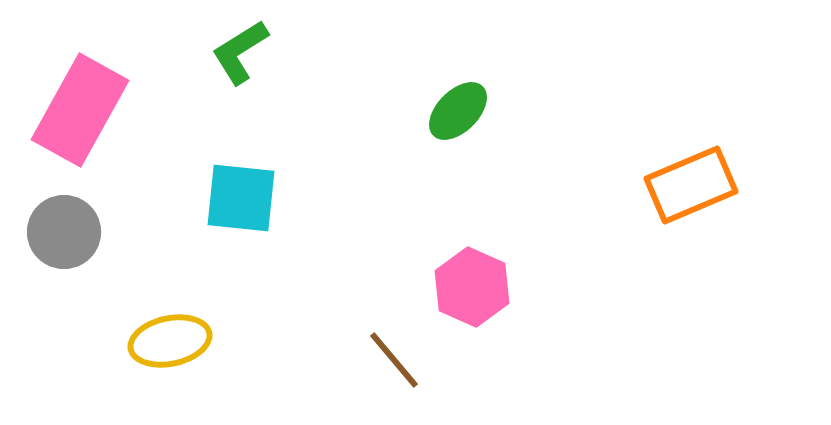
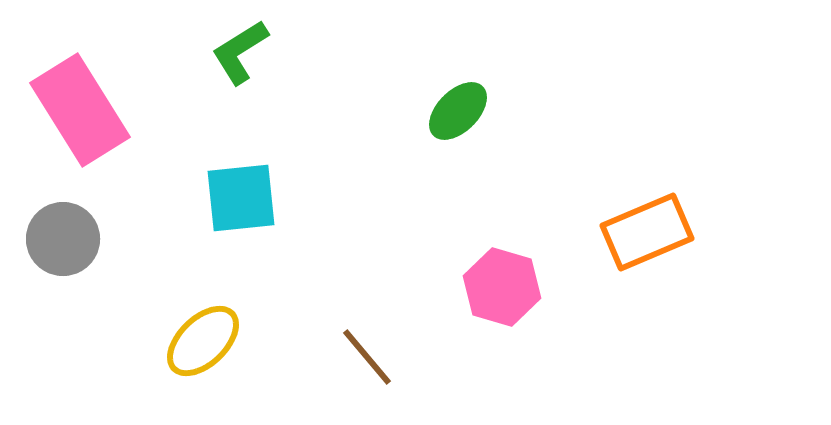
pink rectangle: rotated 61 degrees counterclockwise
orange rectangle: moved 44 px left, 47 px down
cyan square: rotated 12 degrees counterclockwise
gray circle: moved 1 px left, 7 px down
pink hexagon: moved 30 px right; rotated 8 degrees counterclockwise
yellow ellipse: moved 33 px right; rotated 32 degrees counterclockwise
brown line: moved 27 px left, 3 px up
